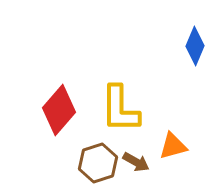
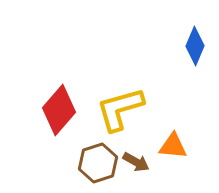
yellow L-shape: rotated 74 degrees clockwise
orange triangle: rotated 20 degrees clockwise
